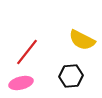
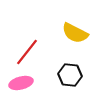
yellow semicircle: moved 7 px left, 7 px up
black hexagon: moved 1 px left, 1 px up; rotated 10 degrees clockwise
